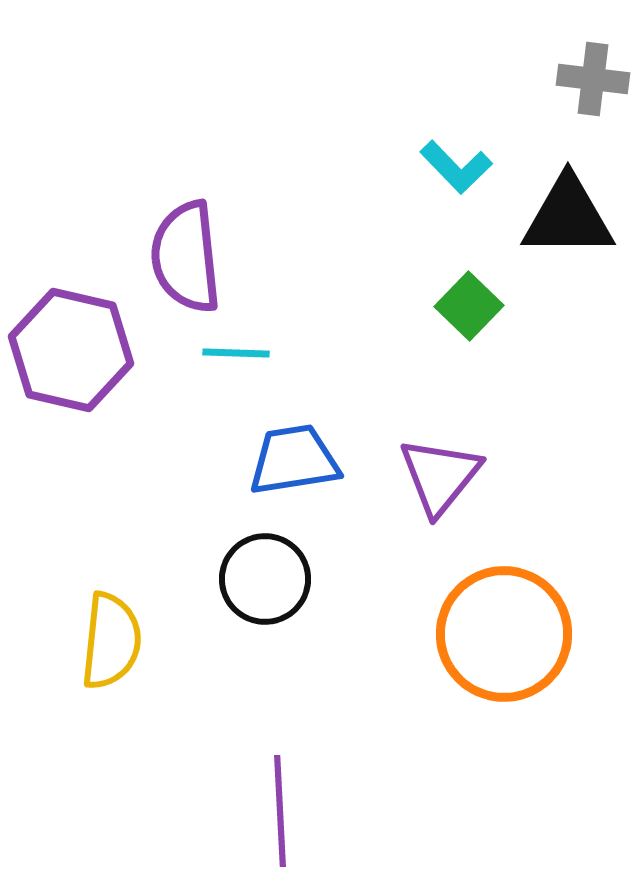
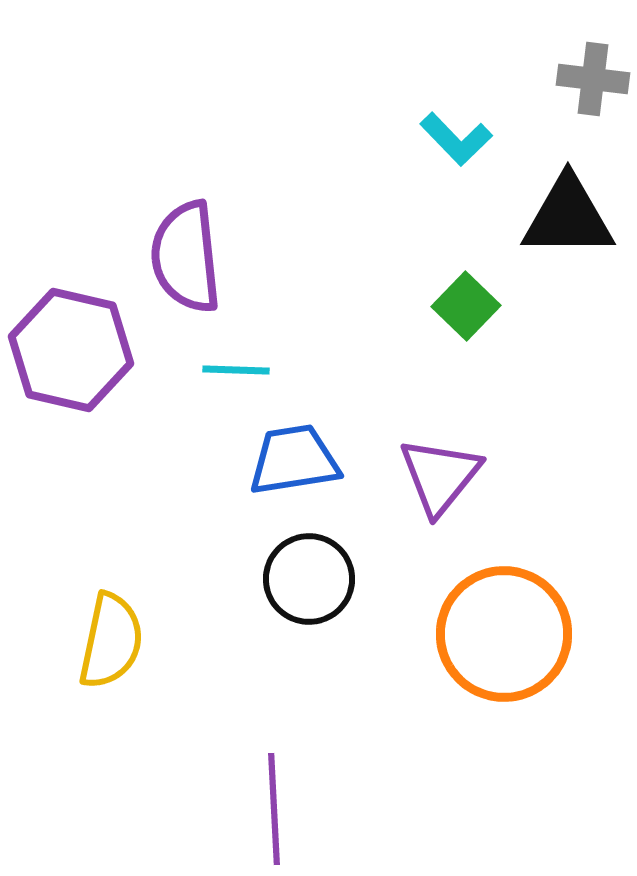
cyan L-shape: moved 28 px up
green square: moved 3 px left
cyan line: moved 17 px down
black circle: moved 44 px right
yellow semicircle: rotated 6 degrees clockwise
purple line: moved 6 px left, 2 px up
